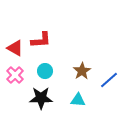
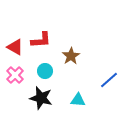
red triangle: moved 1 px up
brown star: moved 11 px left, 15 px up
black star: rotated 15 degrees clockwise
